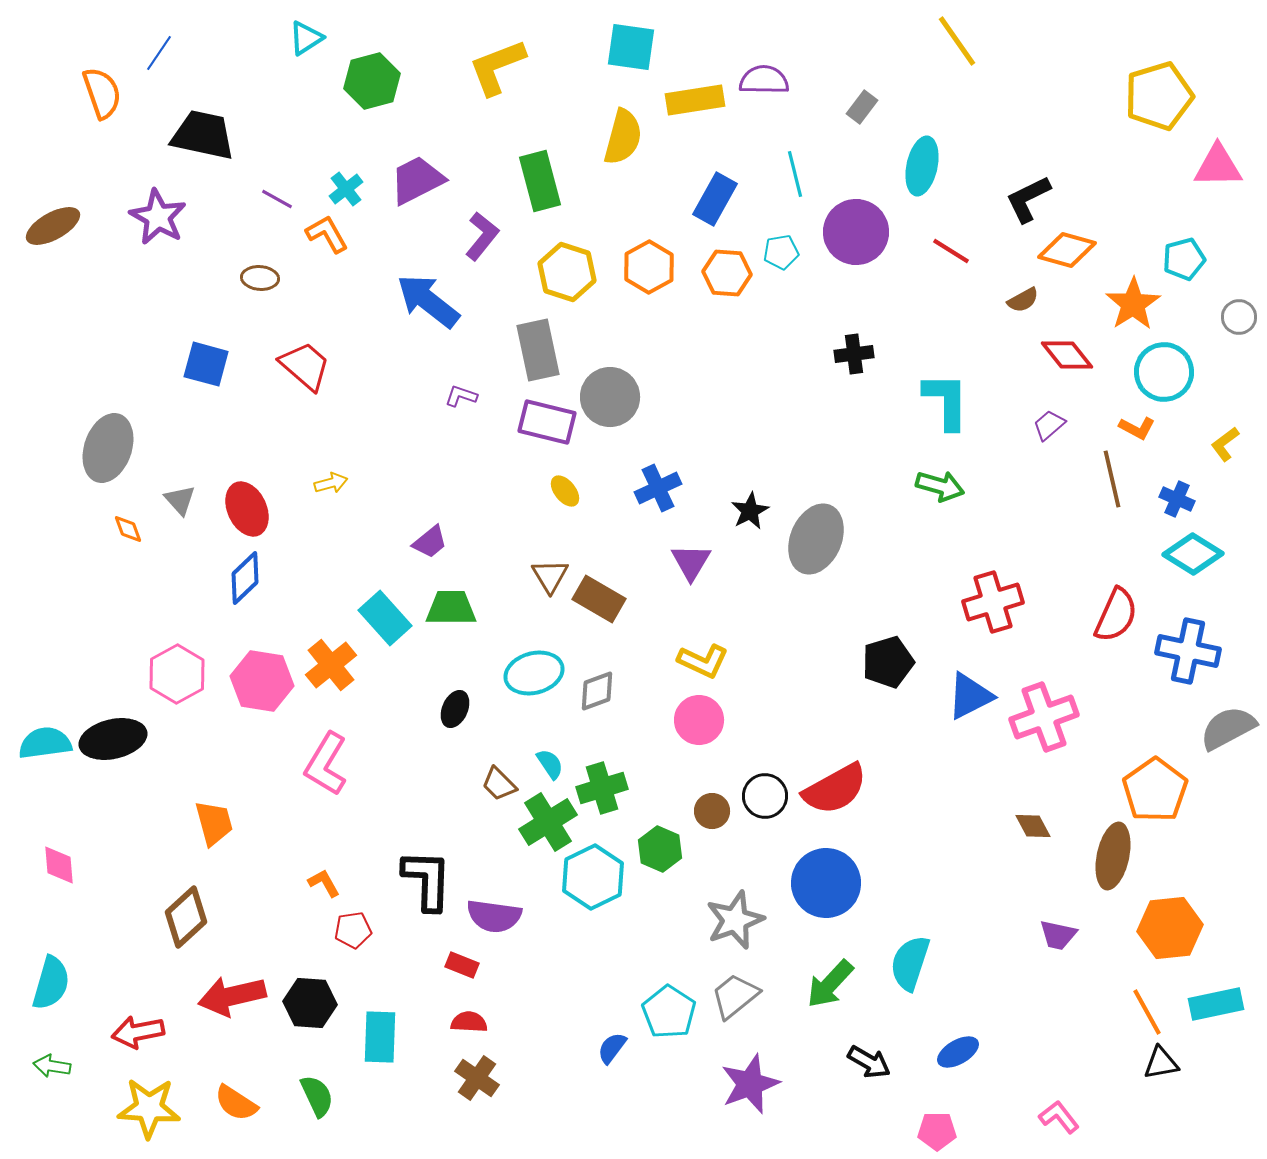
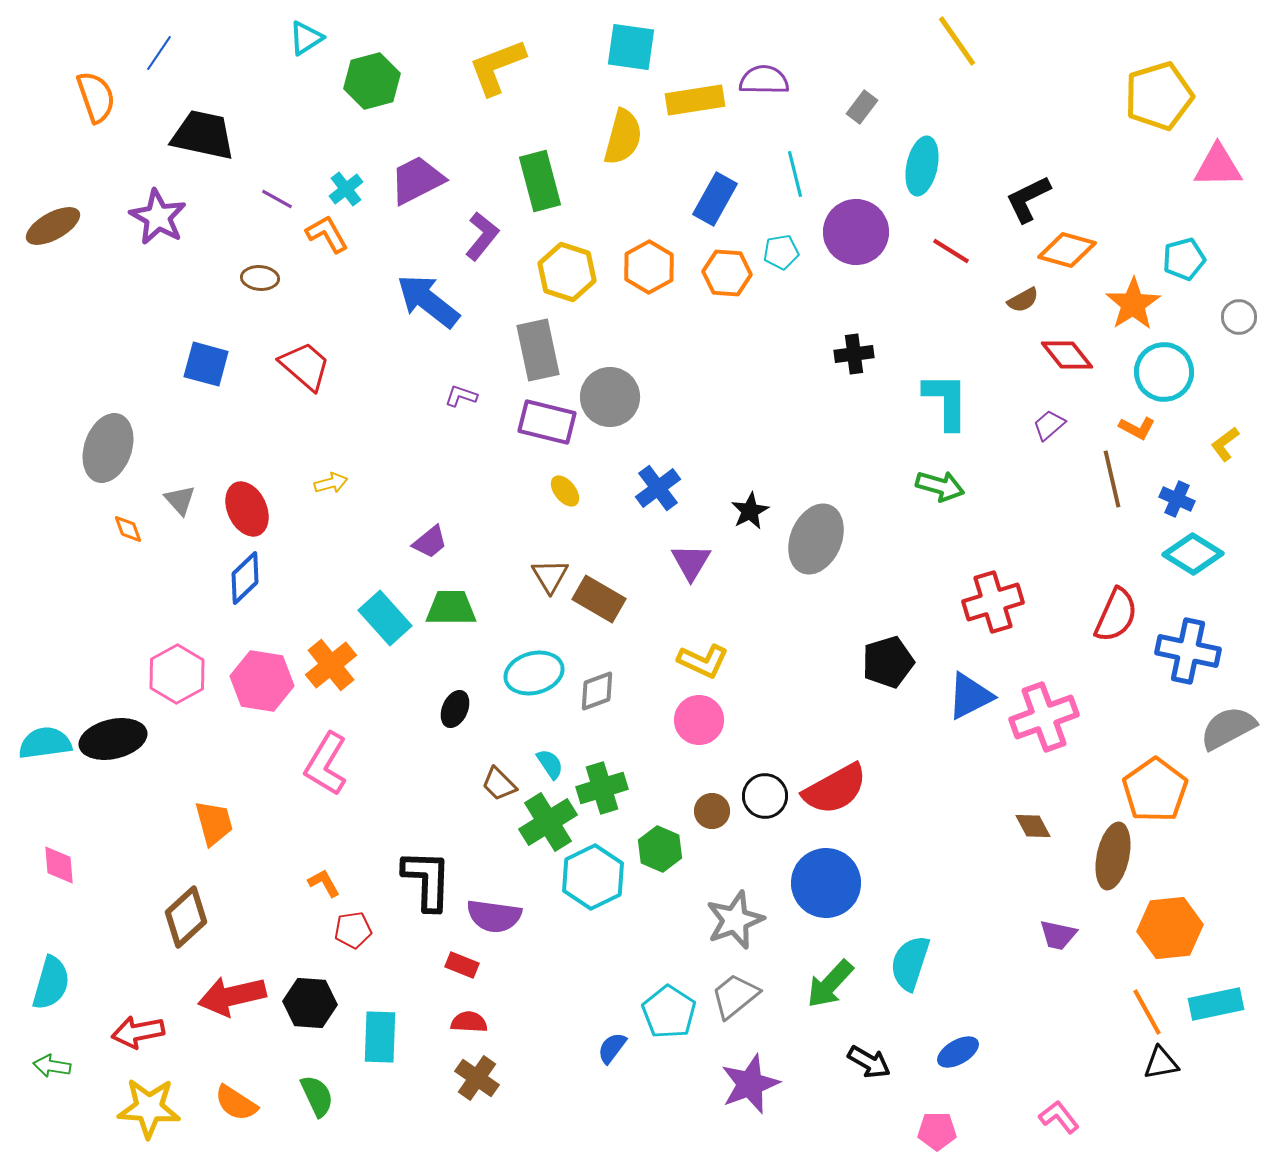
orange semicircle at (102, 93): moved 6 px left, 4 px down
blue cross at (658, 488): rotated 12 degrees counterclockwise
